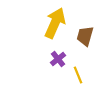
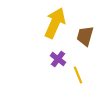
purple cross: rotated 14 degrees counterclockwise
